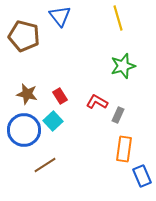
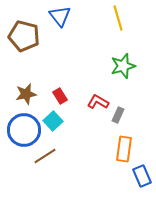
brown star: moved 1 px left; rotated 25 degrees counterclockwise
red L-shape: moved 1 px right
brown line: moved 9 px up
